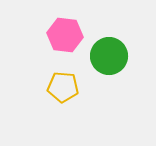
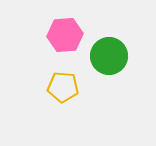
pink hexagon: rotated 12 degrees counterclockwise
